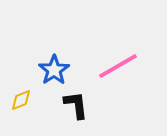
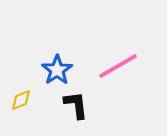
blue star: moved 3 px right
